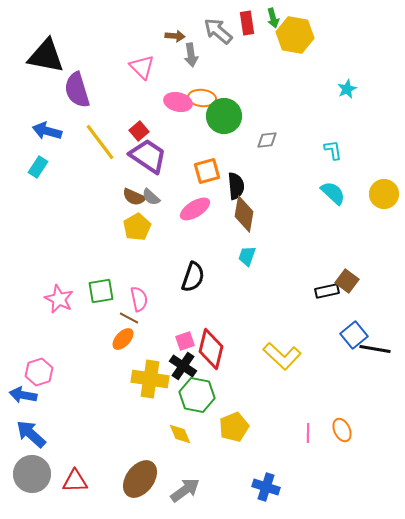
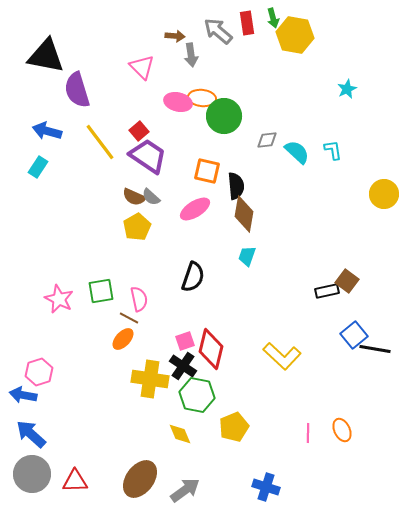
orange square at (207, 171): rotated 28 degrees clockwise
cyan semicircle at (333, 193): moved 36 px left, 41 px up
